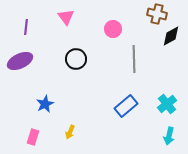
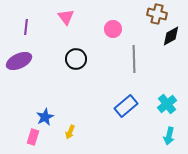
purple ellipse: moved 1 px left
blue star: moved 13 px down
